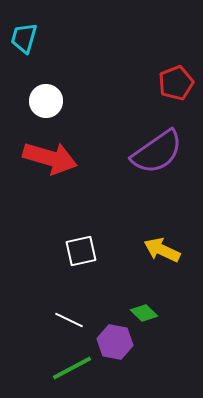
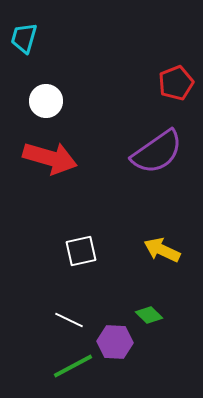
green diamond: moved 5 px right, 2 px down
purple hexagon: rotated 8 degrees counterclockwise
green line: moved 1 px right, 2 px up
